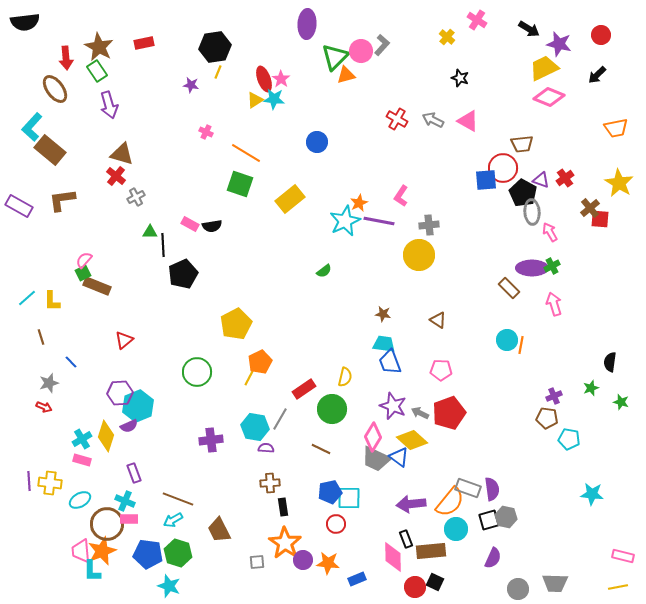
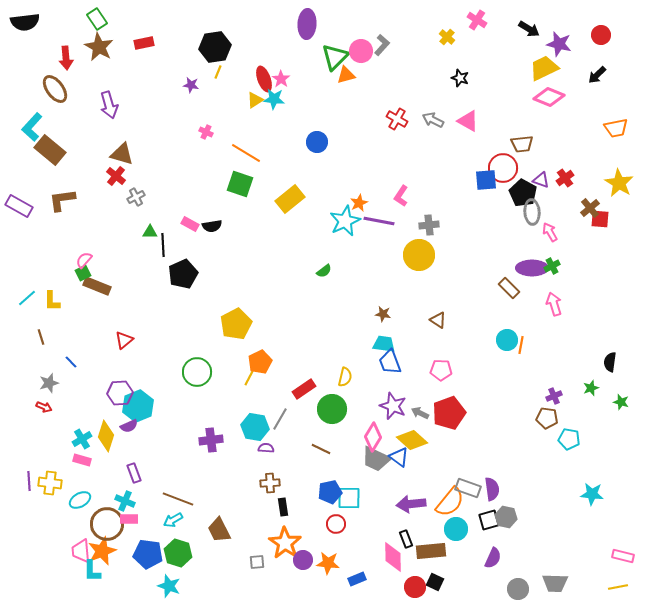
green rectangle at (97, 71): moved 52 px up
